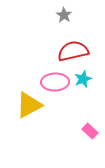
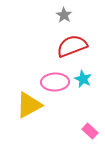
red semicircle: moved 1 px left, 5 px up; rotated 8 degrees counterclockwise
cyan star: rotated 24 degrees counterclockwise
